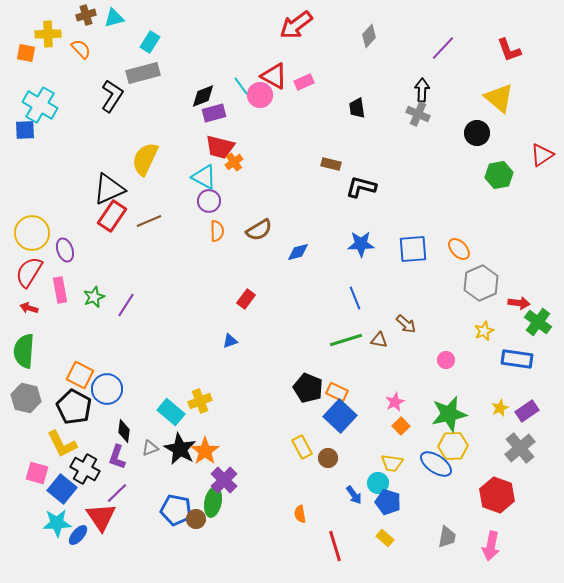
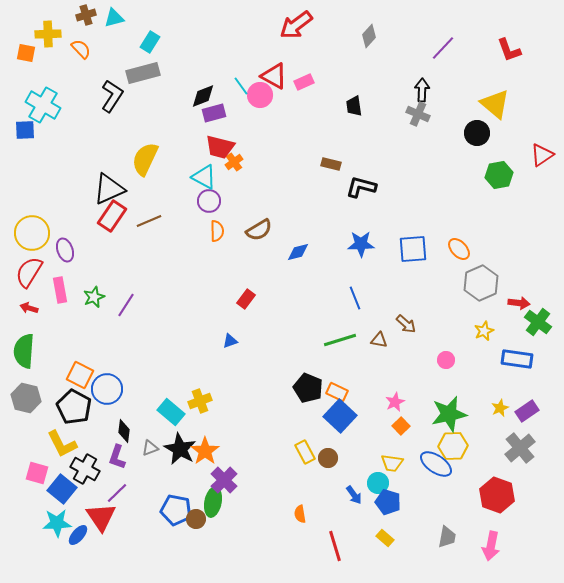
yellow triangle at (499, 98): moved 4 px left, 6 px down
cyan cross at (40, 105): moved 3 px right
black trapezoid at (357, 108): moved 3 px left, 2 px up
green line at (346, 340): moved 6 px left
yellow rectangle at (302, 447): moved 3 px right, 5 px down
